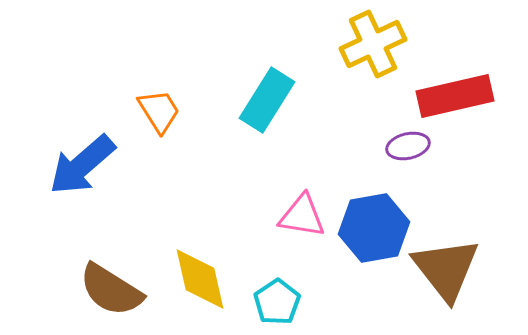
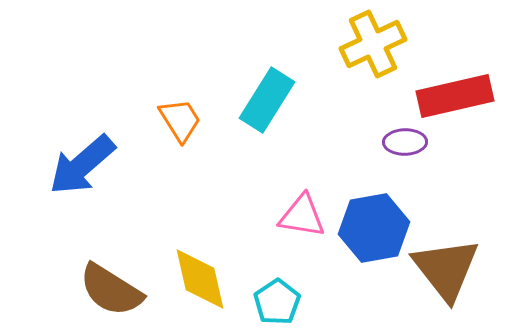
orange trapezoid: moved 21 px right, 9 px down
purple ellipse: moved 3 px left, 4 px up; rotated 12 degrees clockwise
